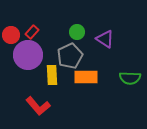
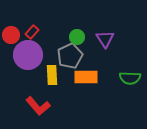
green circle: moved 5 px down
purple triangle: rotated 24 degrees clockwise
